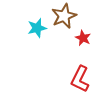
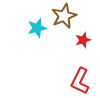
red star: moved 2 px down; rotated 28 degrees clockwise
red L-shape: moved 2 px down
